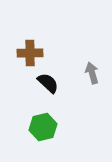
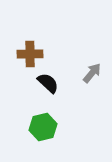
brown cross: moved 1 px down
gray arrow: rotated 55 degrees clockwise
